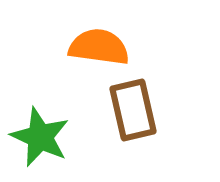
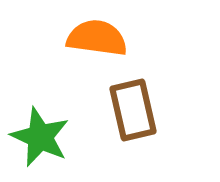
orange semicircle: moved 2 px left, 9 px up
